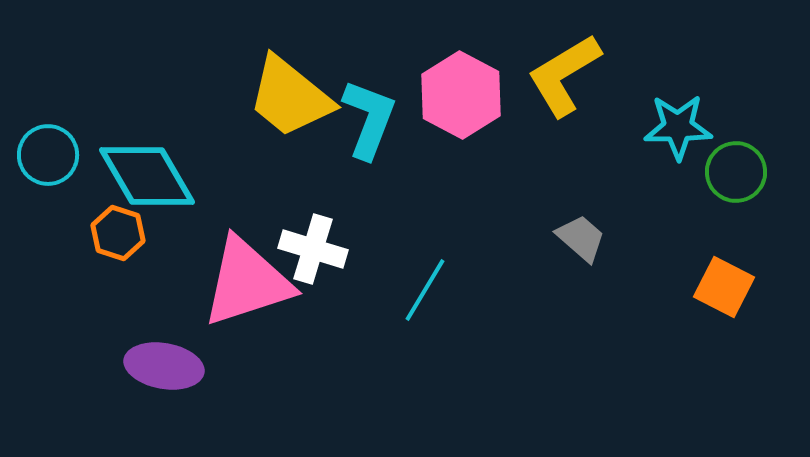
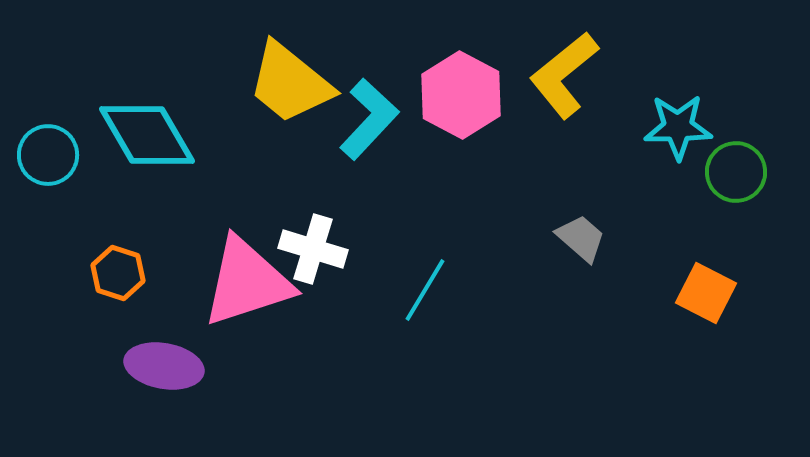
yellow L-shape: rotated 8 degrees counterclockwise
yellow trapezoid: moved 14 px up
cyan L-shape: rotated 22 degrees clockwise
cyan diamond: moved 41 px up
orange hexagon: moved 40 px down
orange square: moved 18 px left, 6 px down
